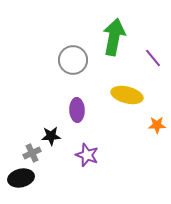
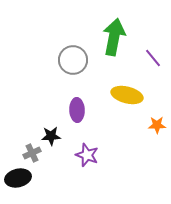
black ellipse: moved 3 px left
